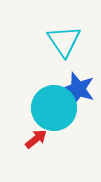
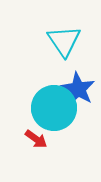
blue star: rotated 12 degrees clockwise
red arrow: rotated 75 degrees clockwise
